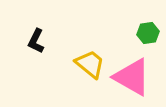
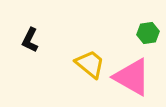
black L-shape: moved 6 px left, 1 px up
